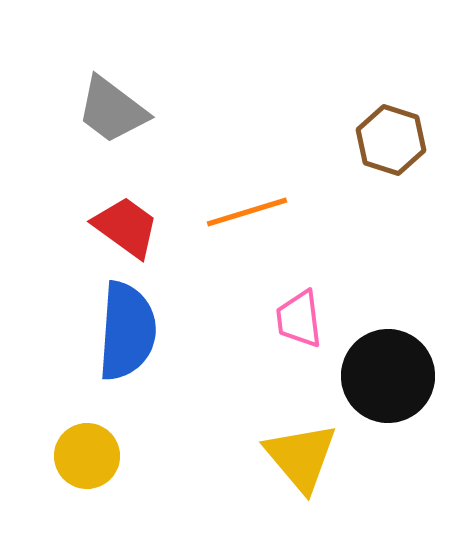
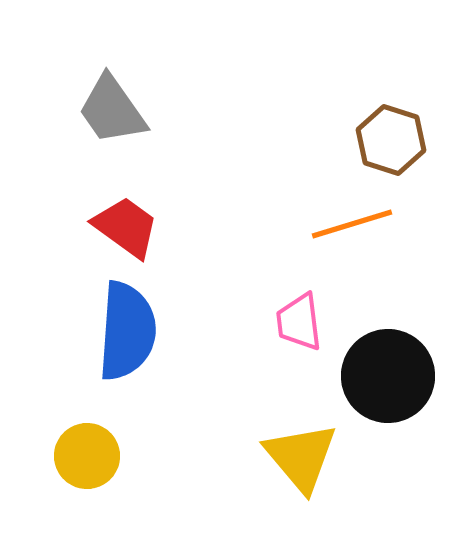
gray trapezoid: rotated 18 degrees clockwise
orange line: moved 105 px right, 12 px down
pink trapezoid: moved 3 px down
